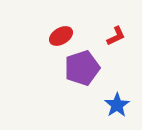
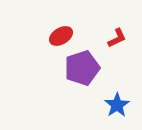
red L-shape: moved 1 px right, 2 px down
